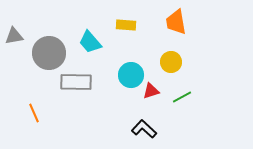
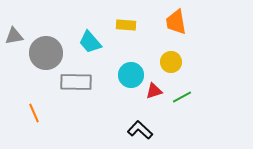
gray circle: moved 3 px left
red triangle: moved 3 px right
black L-shape: moved 4 px left, 1 px down
